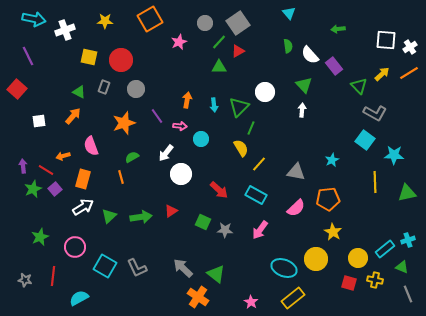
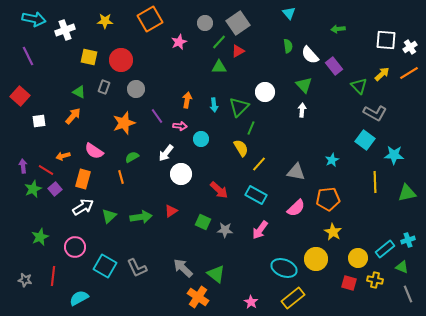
red square at (17, 89): moved 3 px right, 7 px down
pink semicircle at (91, 146): moved 3 px right, 5 px down; rotated 36 degrees counterclockwise
